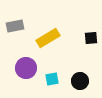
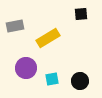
black square: moved 10 px left, 24 px up
